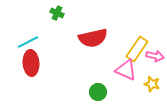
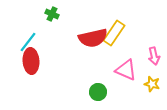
green cross: moved 5 px left, 1 px down
cyan line: rotated 25 degrees counterclockwise
yellow rectangle: moved 23 px left, 16 px up
pink arrow: moved 1 px left; rotated 66 degrees clockwise
red ellipse: moved 2 px up
